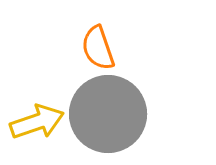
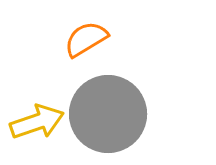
orange semicircle: moved 12 px left, 9 px up; rotated 78 degrees clockwise
